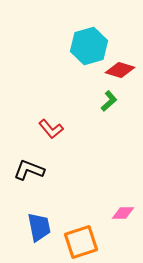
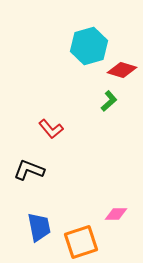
red diamond: moved 2 px right
pink diamond: moved 7 px left, 1 px down
